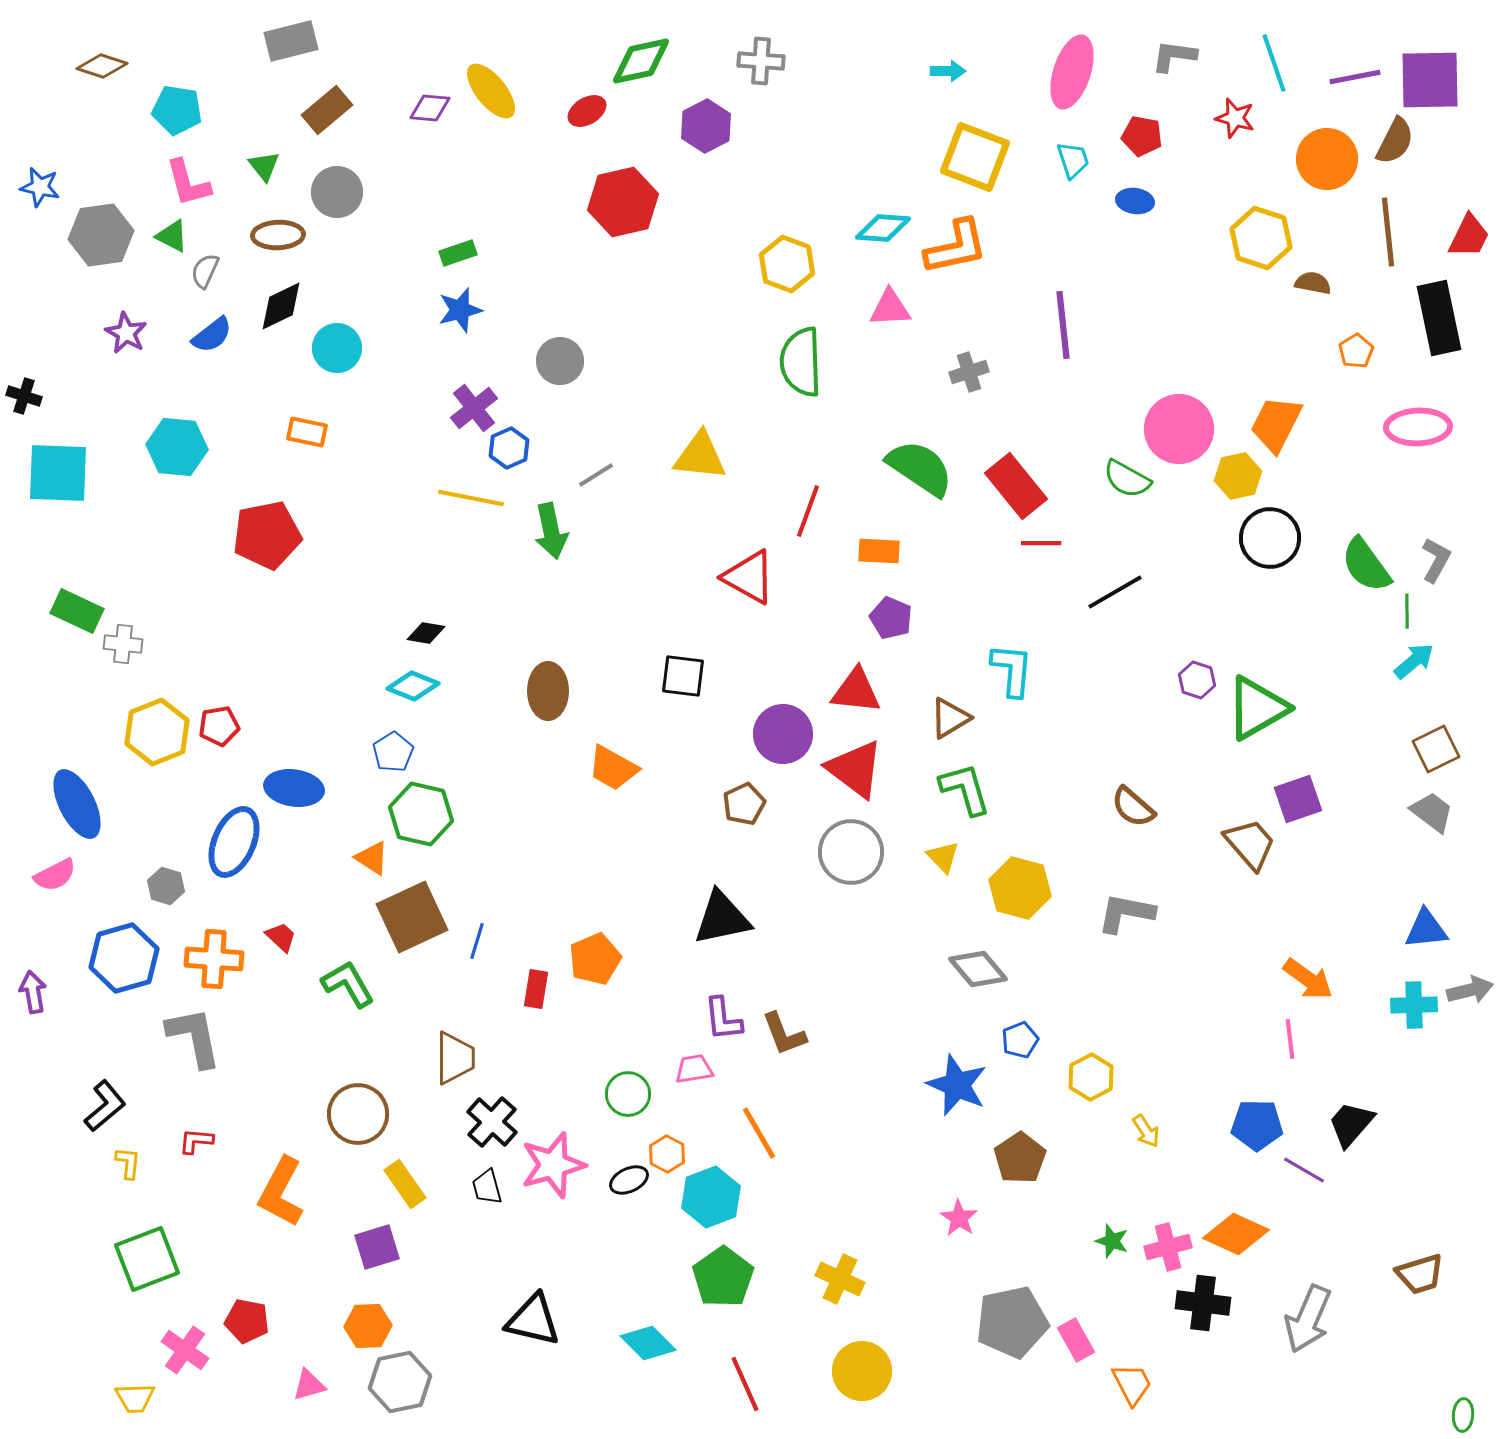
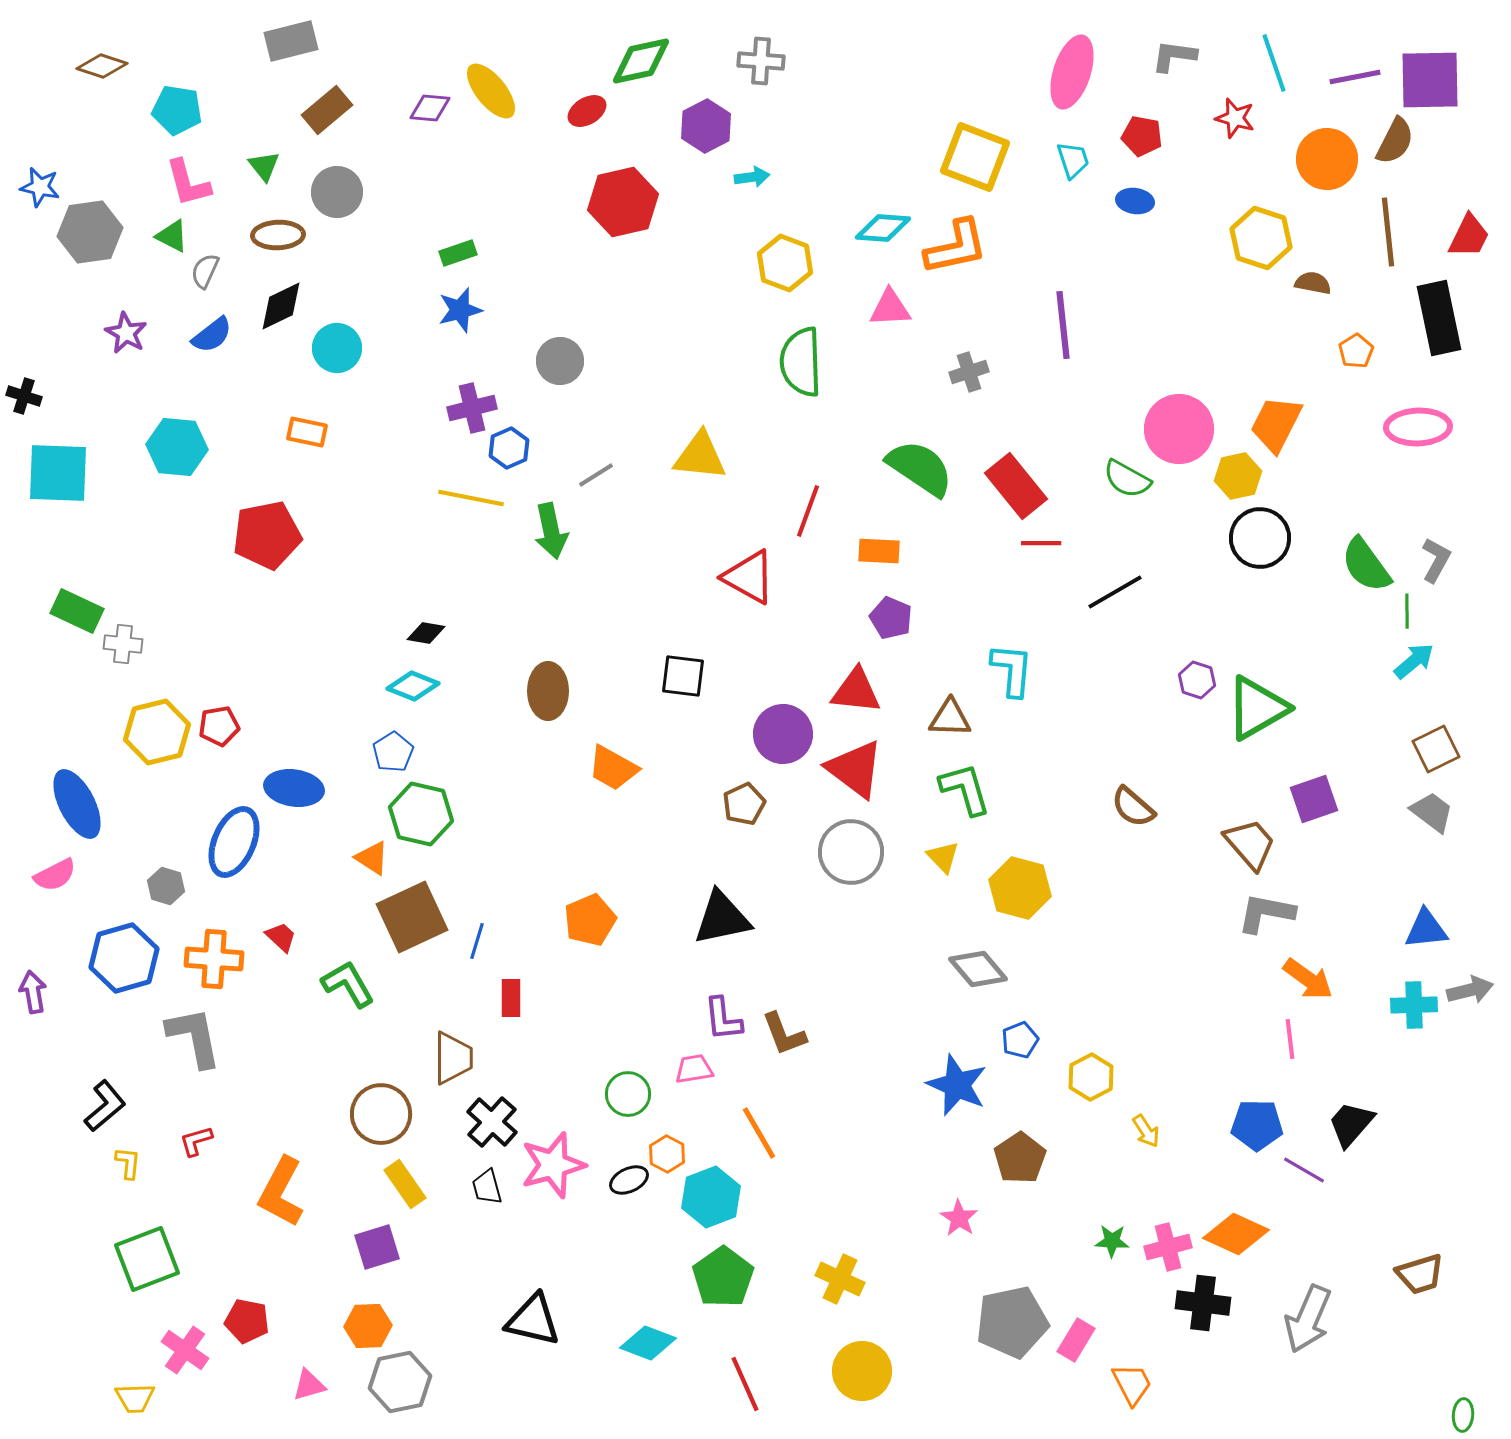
cyan arrow at (948, 71): moved 196 px left, 106 px down; rotated 8 degrees counterclockwise
gray hexagon at (101, 235): moved 11 px left, 3 px up
yellow hexagon at (787, 264): moved 2 px left, 1 px up
purple cross at (474, 408): moved 2 px left; rotated 24 degrees clockwise
black circle at (1270, 538): moved 10 px left
brown triangle at (950, 718): rotated 33 degrees clockwise
yellow hexagon at (157, 732): rotated 8 degrees clockwise
purple square at (1298, 799): moved 16 px right
gray L-shape at (1126, 913): moved 140 px right
orange pentagon at (595, 959): moved 5 px left, 39 px up
red rectangle at (536, 989): moved 25 px left, 9 px down; rotated 9 degrees counterclockwise
brown trapezoid at (455, 1058): moved 2 px left
brown circle at (358, 1114): moved 23 px right
red L-shape at (196, 1141): rotated 21 degrees counterclockwise
green star at (1112, 1241): rotated 16 degrees counterclockwise
pink rectangle at (1076, 1340): rotated 60 degrees clockwise
cyan diamond at (648, 1343): rotated 24 degrees counterclockwise
